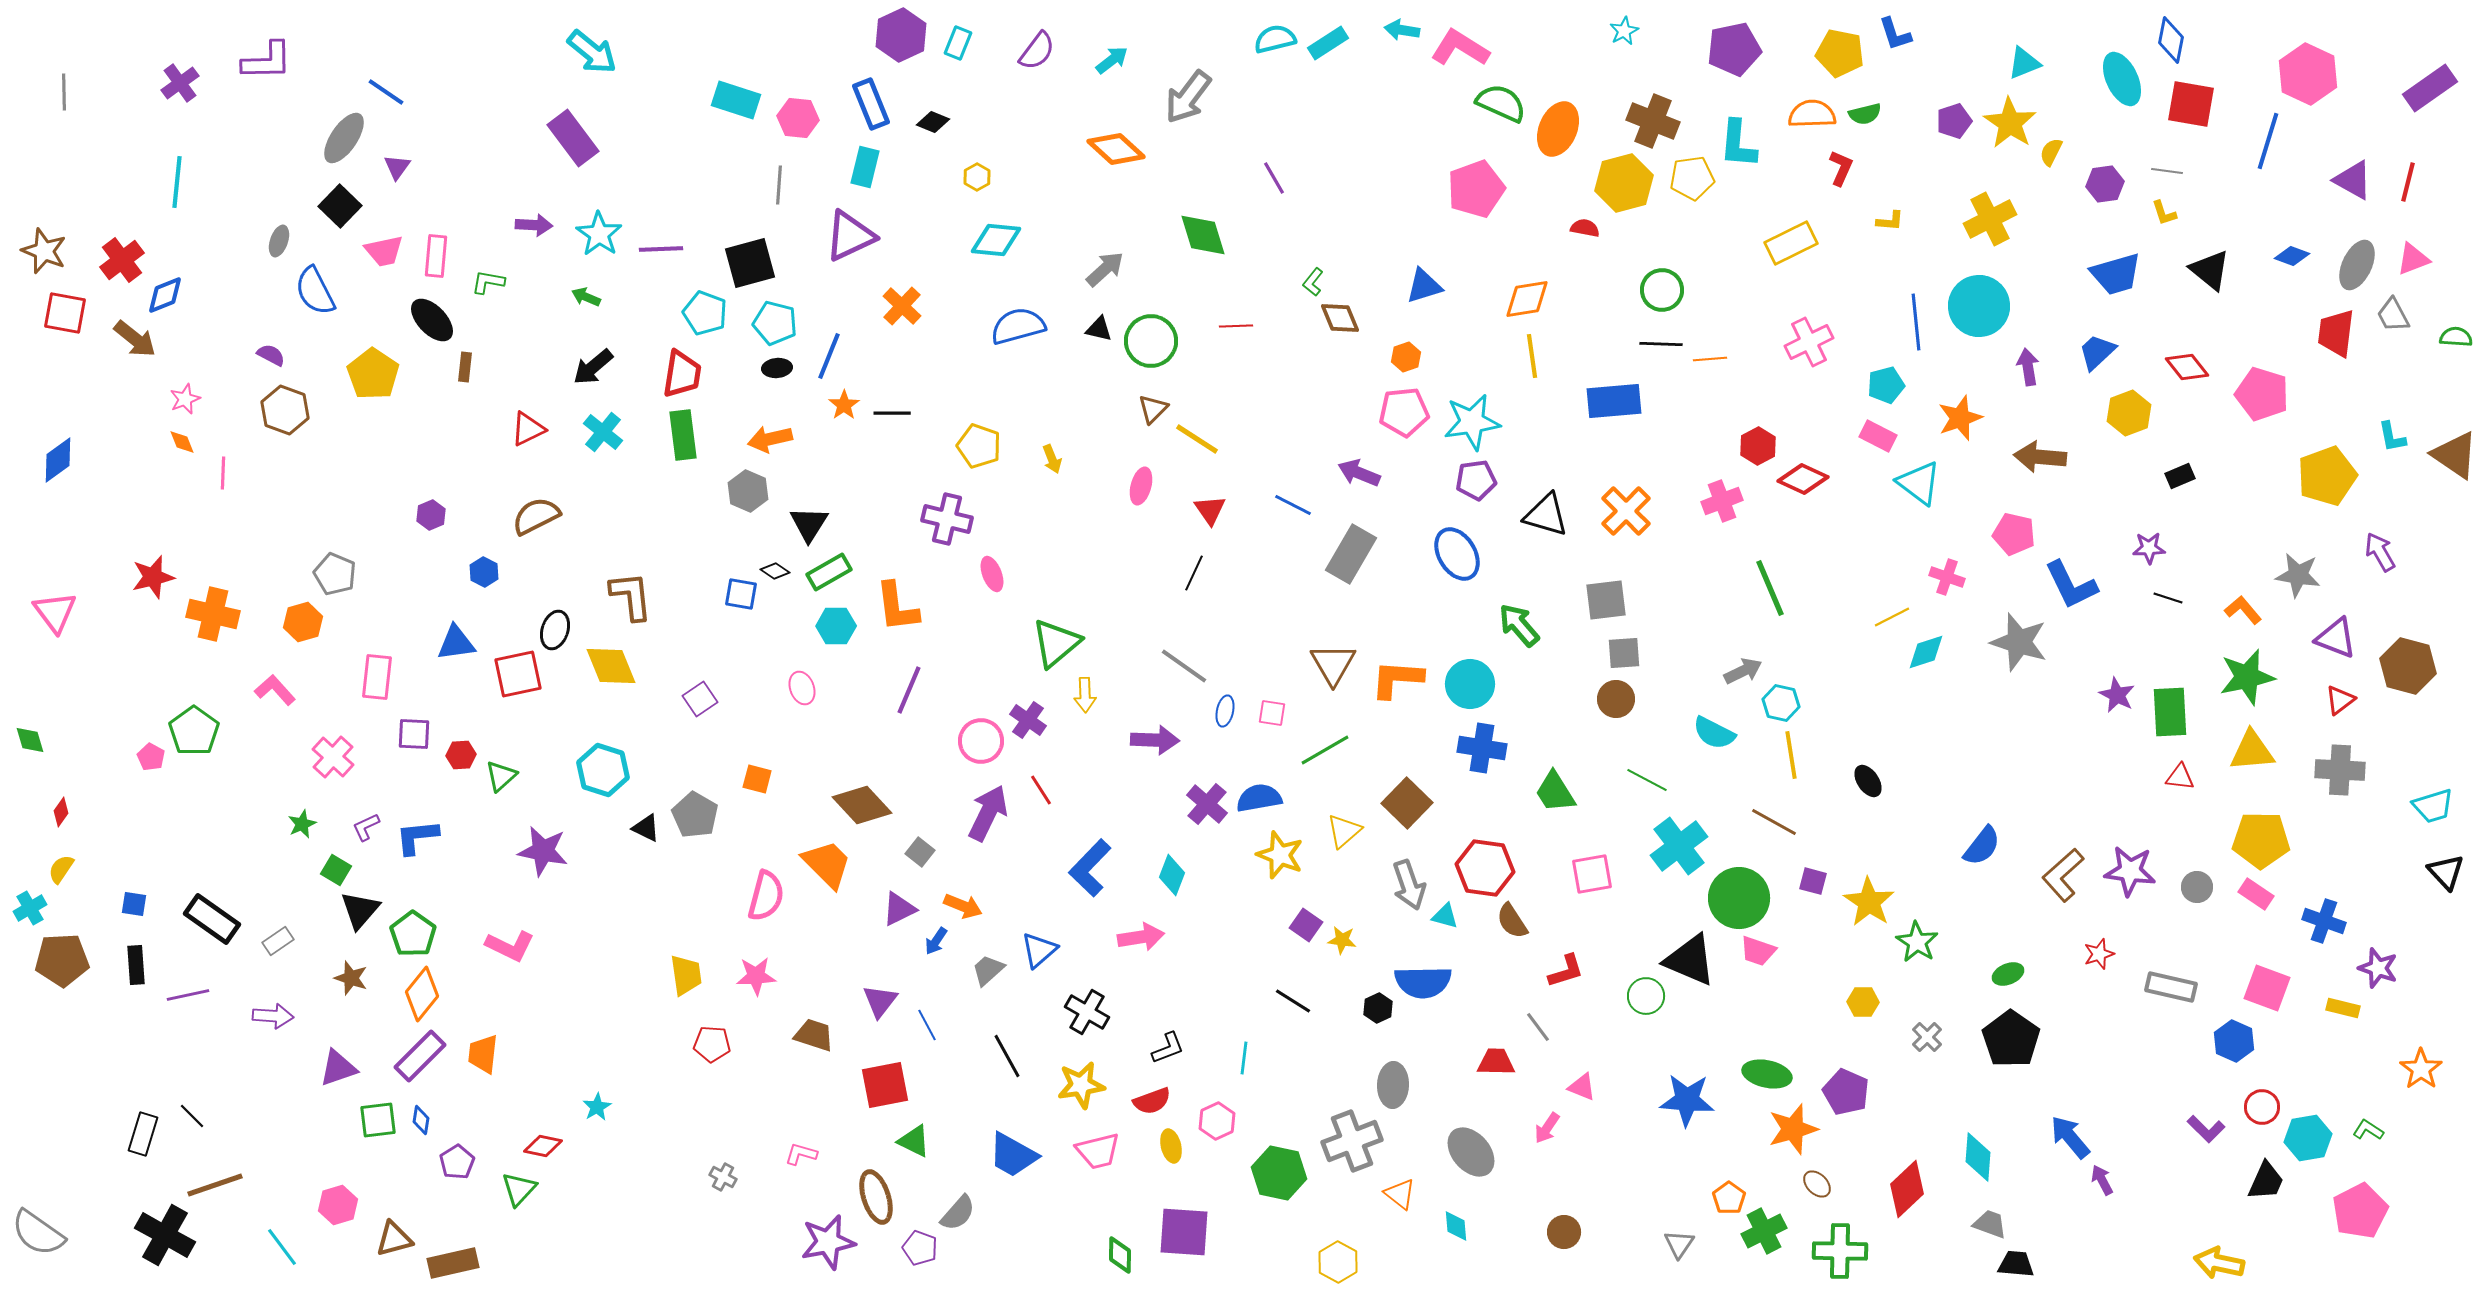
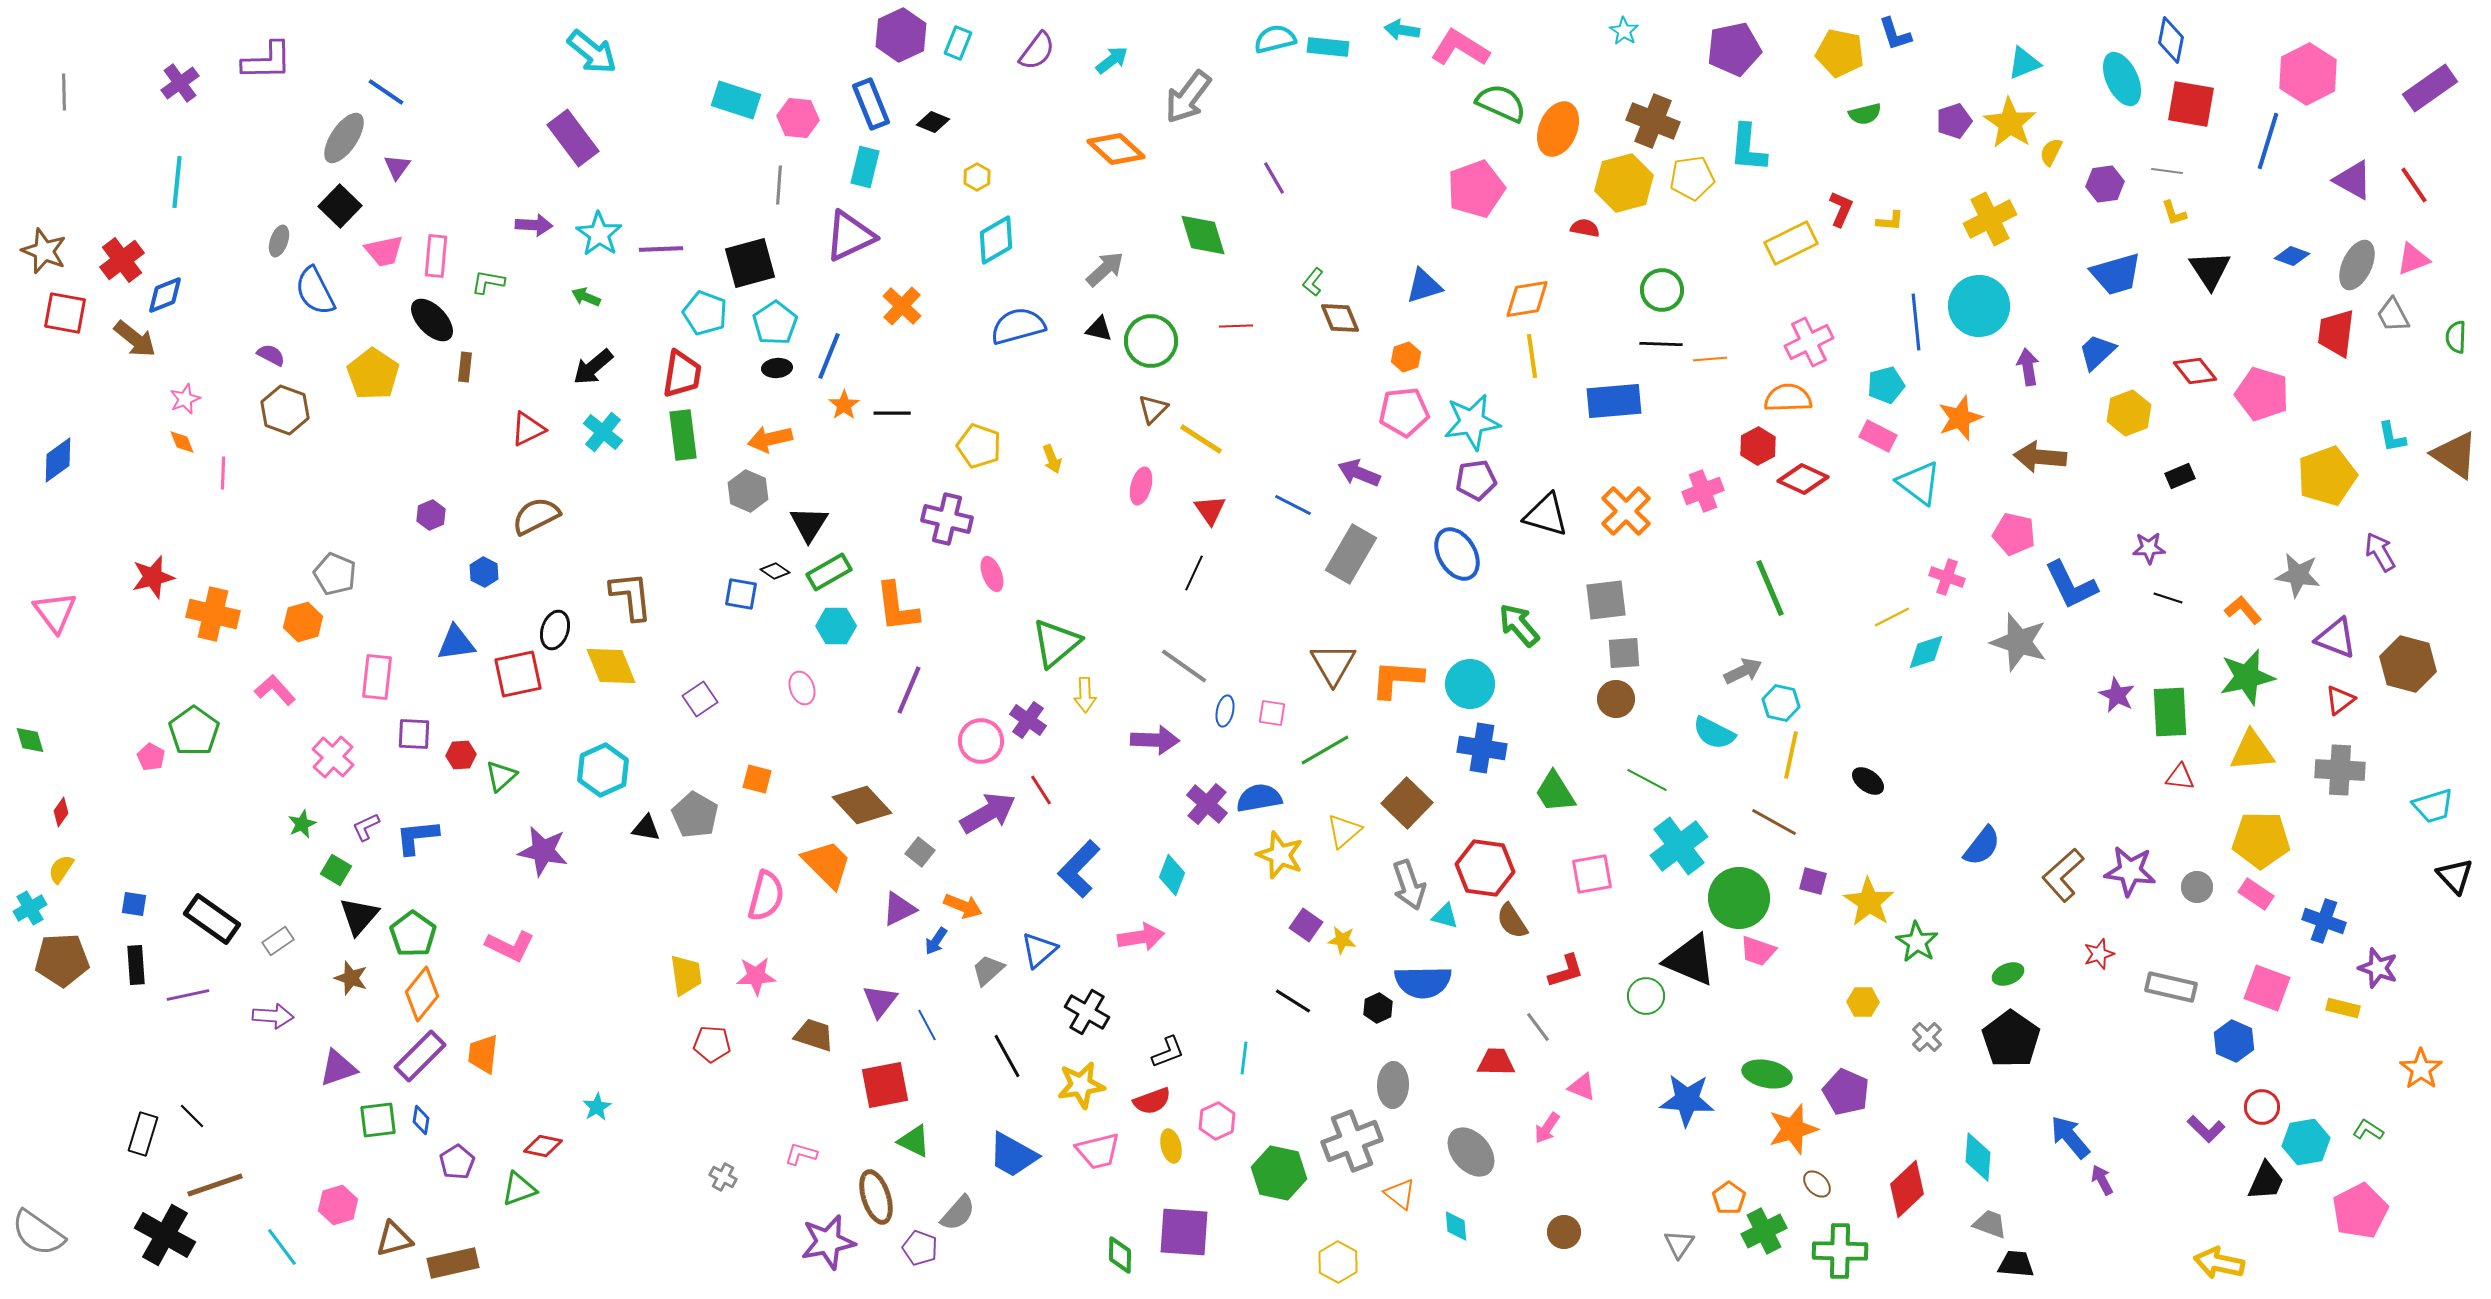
cyan star at (1624, 31): rotated 12 degrees counterclockwise
cyan rectangle at (1328, 43): moved 4 px down; rotated 39 degrees clockwise
pink hexagon at (2308, 74): rotated 8 degrees clockwise
orange semicircle at (1812, 114): moved 24 px left, 284 px down
cyan L-shape at (1738, 144): moved 10 px right, 4 px down
red L-shape at (1841, 168): moved 41 px down
red line at (2408, 182): moved 6 px right, 3 px down; rotated 48 degrees counterclockwise
yellow L-shape at (2164, 213): moved 10 px right
cyan diamond at (996, 240): rotated 36 degrees counterclockwise
black triangle at (2210, 270): rotated 18 degrees clockwise
cyan pentagon at (775, 323): rotated 24 degrees clockwise
green semicircle at (2456, 337): rotated 92 degrees counterclockwise
red diamond at (2187, 367): moved 8 px right, 4 px down
yellow line at (1197, 439): moved 4 px right
pink cross at (1722, 501): moved 19 px left, 10 px up
brown hexagon at (2408, 666): moved 2 px up
yellow line at (1791, 755): rotated 21 degrees clockwise
cyan hexagon at (603, 770): rotated 18 degrees clockwise
black ellipse at (1868, 781): rotated 20 degrees counterclockwise
purple arrow at (988, 813): rotated 34 degrees clockwise
black triangle at (646, 828): rotated 16 degrees counterclockwise
blue L-shape at (1090, 868): moved 11 px left, 1 px down
black triangle at (2446, 872): moved 9 px right, 4 px down
black triangle at (360, 910): moved 1 px left, 6 px down
black L-shape at (1168, 1048): moved 4 px down
cyan hexagon at (2308, 1138): moved 2 px left, 4 px down
green triangle at (519, 1189): rotated 27 degrees clockwise
